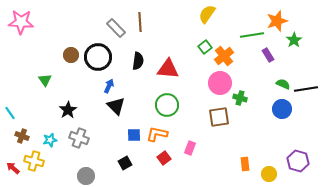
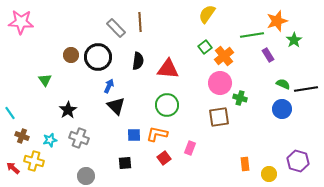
black square: rotated 24 degrees clockwise
